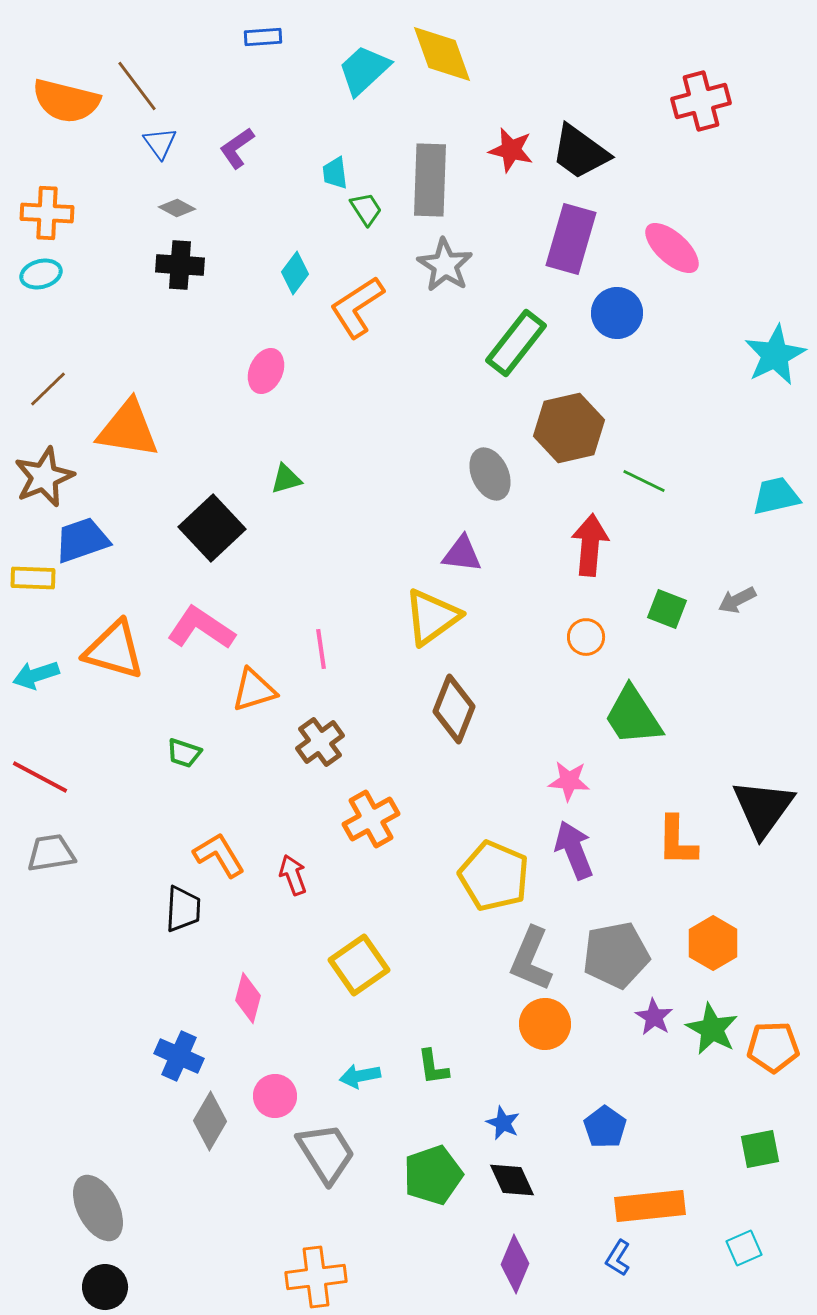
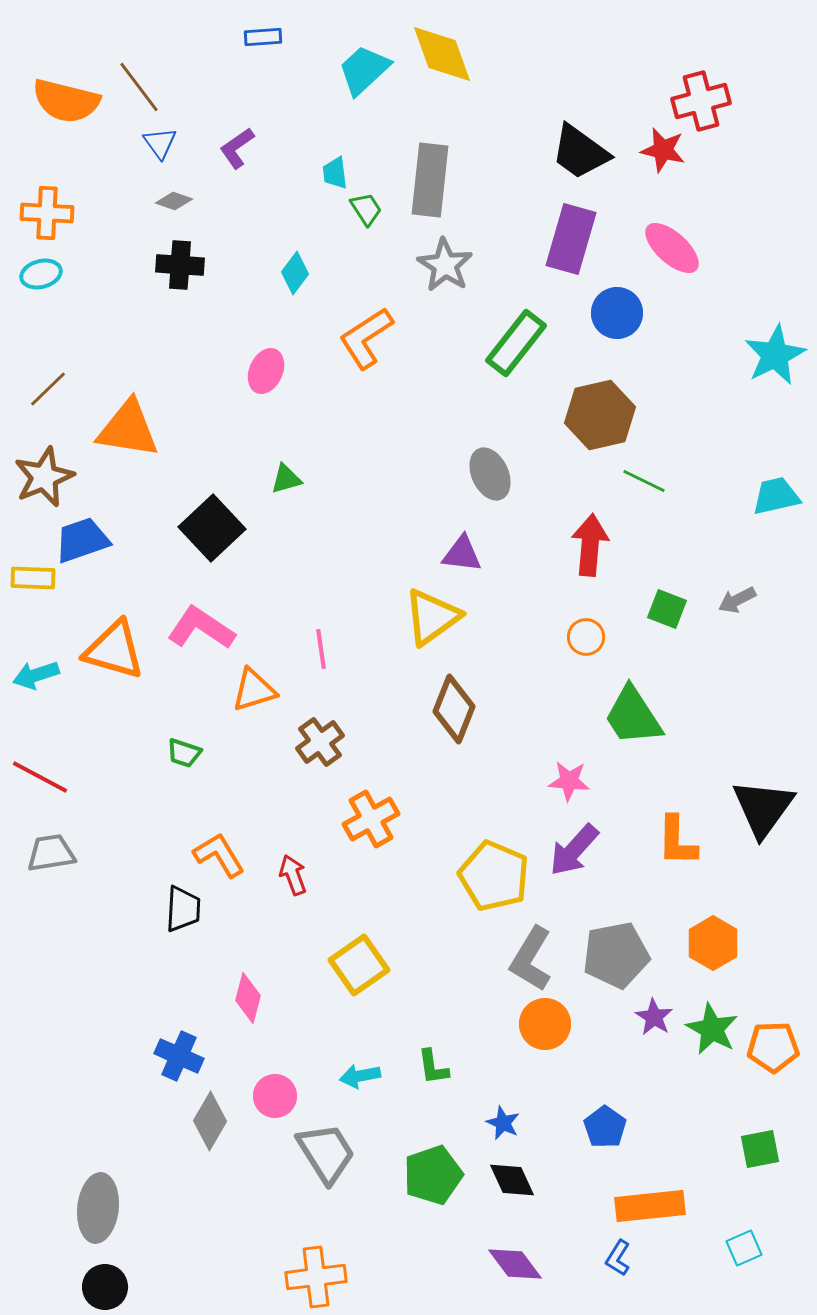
brown line at (137, 86): moved 2 px right, 1 px down
red star at (511, 150): moved 152 px right
gray rectangle at (430, 180): rotated 4 degrees clockwise
gray diamond at (177, 208): moved 3 px left, 7 px up; rotated 9 degrees counterclockwise
orange L-shape at (357, 307): moved 9 px right, 31 px down
brown hexagon at (569, 428): moved 31 px right, 13 px up
purple arrow at (574, 850): rotated 116 degrees counterclockwise
gray L-shape at (531, 959): rotated 8 degrees clockwise
gray ellipse at (98, 1208): rotated 34 degrees clockwise
purple diamond at (515, 1264): rotated 60 degrees counterclockwise
